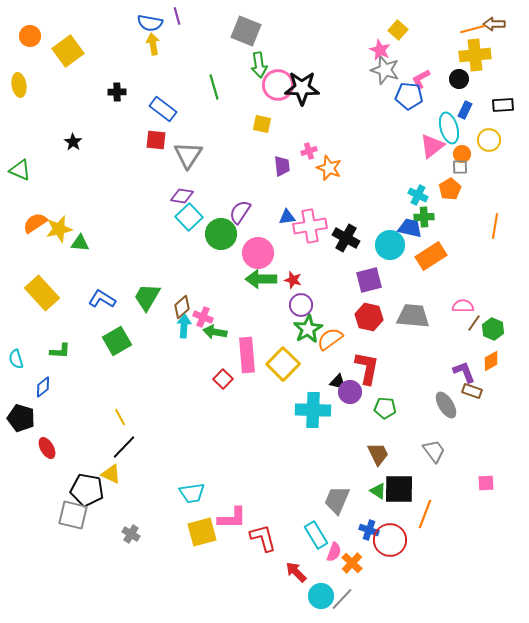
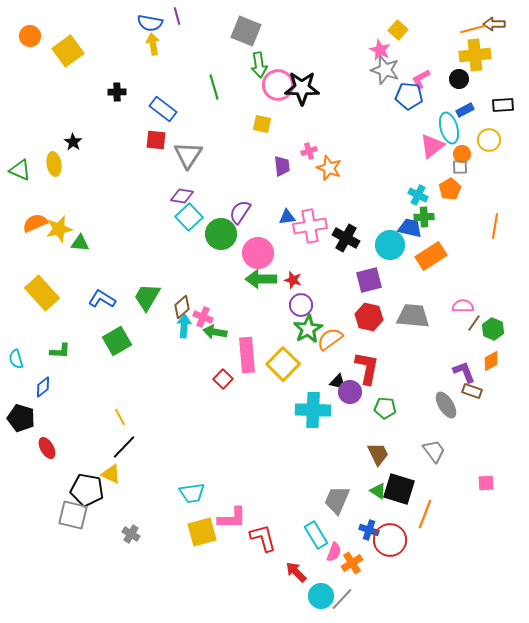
yellow ellipse at (19, 85): moved 35 px right, 79 px down
blue rectangle at (465, 110): rotated 36 degrees clockwise
orange semicircle at (35, 223): rotated 10 degrees clockwise
black square at (399, 489): rotated 16 degrees clockwise
orange cross at (352, 563): rotated 15 degrees clockwise
